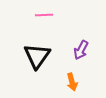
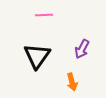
purple arrow: moved 1 px right, 1 px up
